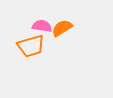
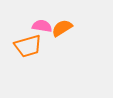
orange trapezoid: moved 3 px left
